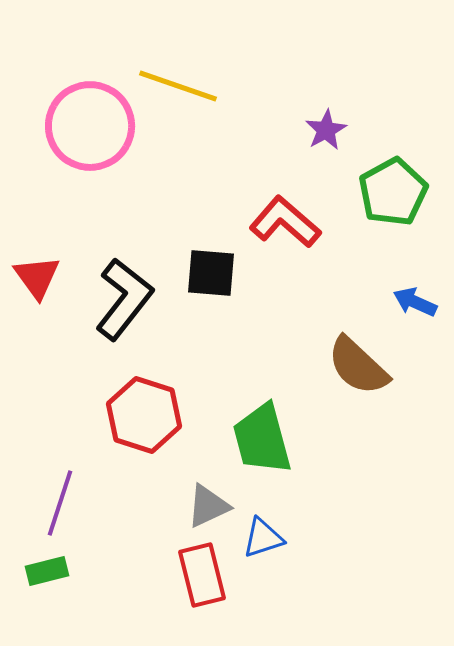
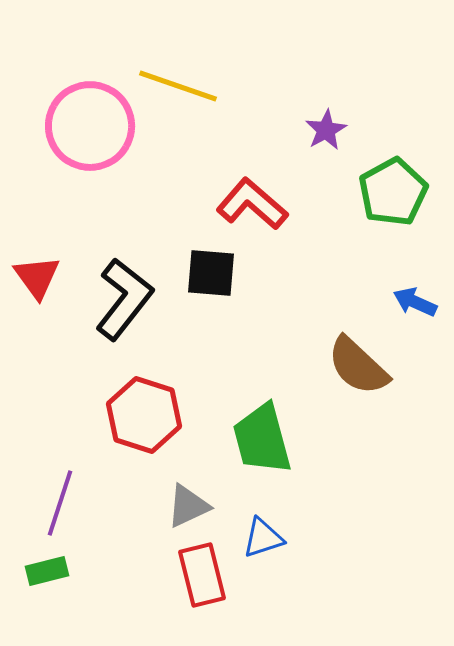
red L-shape: moved 33 px left, 18 px up
gray triangle: moved 20 px left
